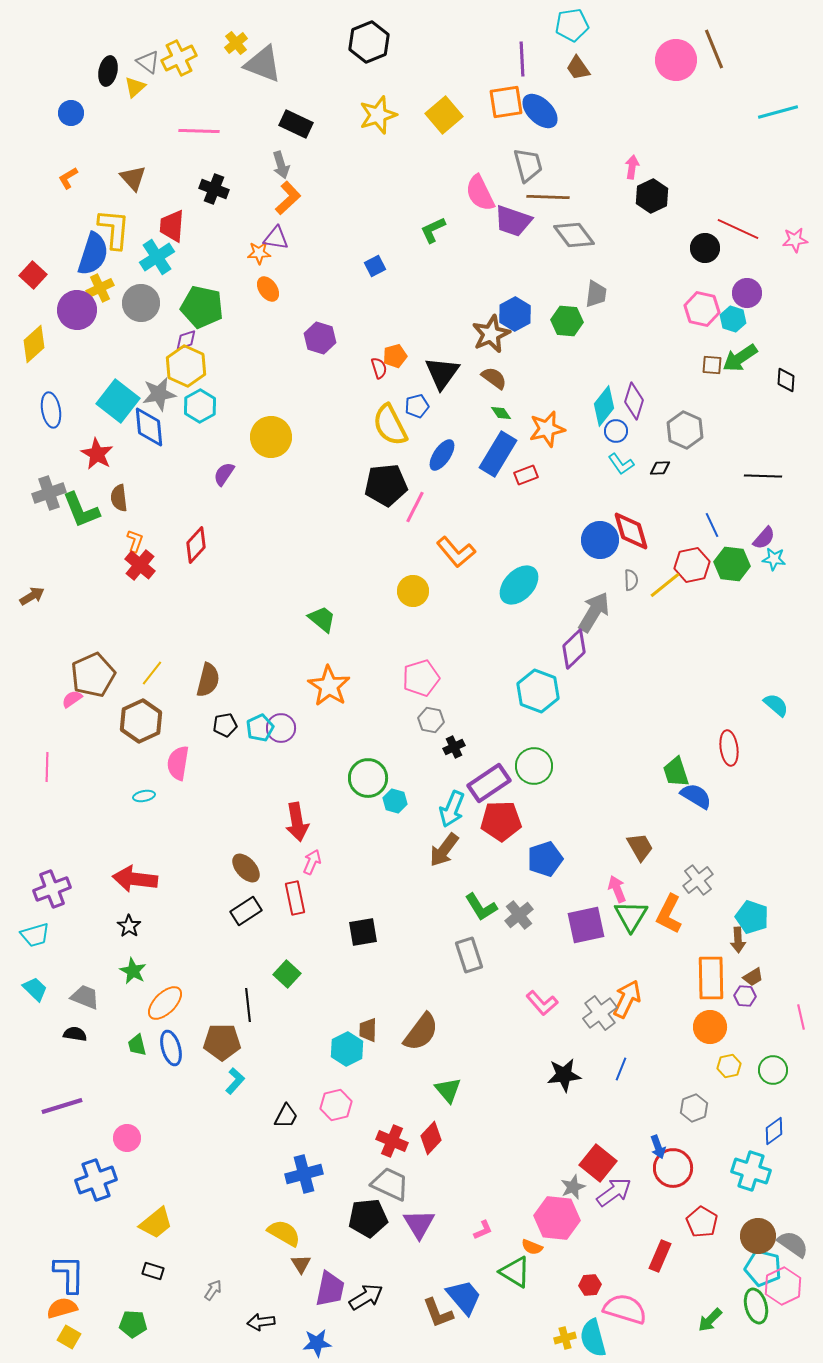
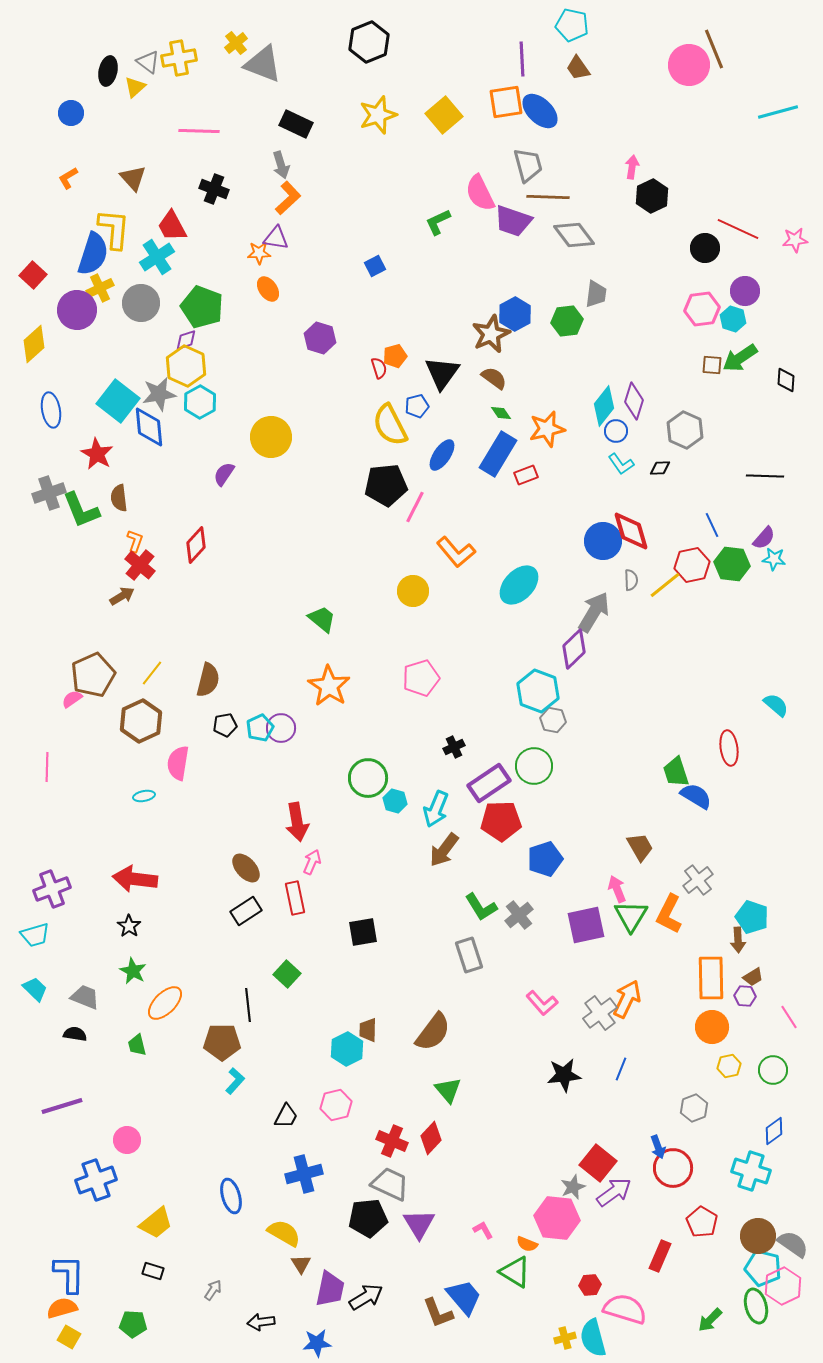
cyan pentagon at (572, 25): rotated 20 degrees clockwise
yellow cross at (179, 58): rotated 16 degrees clockwise
pink circle at (676, 60): moved 13 px right, 5 px down
red trapezoid at (172, 226): rotated 32 degrees counterclockwise
green L-shape at (433, 230): moved 5 px right, 8 px up
purple circle at (747, 293): moved 2 px left, 2 px up
green pentagon at (202, 307): rotated 9 degrees clockwise
pink hexagon at (702, 309): rotated 20 degrees counterclockwise
green hexagon at (567, 321): rotated 12 degrees counterclockwise
cyan hexagon at (200, 406): moved 4 px up
black line at (763, 476): moved 2 px right
blue circle at (600, 540): moved 3 px right, 1 px down
brown arrow at (32, 596): moved 90 px right
gray hexagon at (431, 720): moved 122 px right
cyan arrow at (452, 809): moved 16 px left
pink line at (801, 1017): moved 12 px left; rotated 20 degrees counterclockwise
orange circle at (710, 1027): moved 2 px right
brown semicircle at (421, 1032): moved 12 px right
blue ellipse at (171, 1048): moved 60 px right, 148 px down
pink circle at (127, 1138): moved 2 px down
pink L-shape at (483, 1230): rotated 95 degrees counterclockwise
orange semicircle at (532, 1247): moved 5 px left, 3 px up
